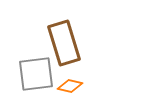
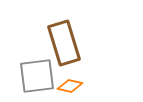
gray square: moved 1 px right, 2 px down
